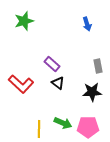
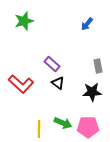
blue arrow: rotated 56 degrees clockwise
